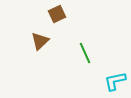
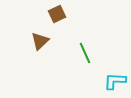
cyan L-shape: rotated 15 degrees clockwise
